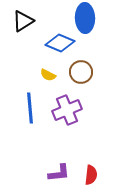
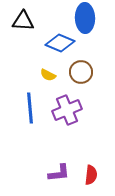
black triangle: rotated 35 degrees clockwise
